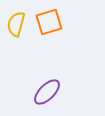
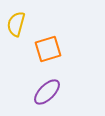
orange square: moved 1 px left, 27 px down
